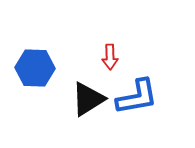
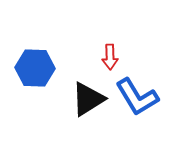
blue L-shape: rotated 69 degrees clockwise
